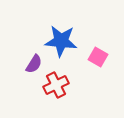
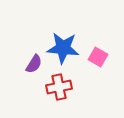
blue star: moved 2 px right, 7 px down
red cross: moved 3 px right, 2 px down; rotated 15 degrees clockwise
